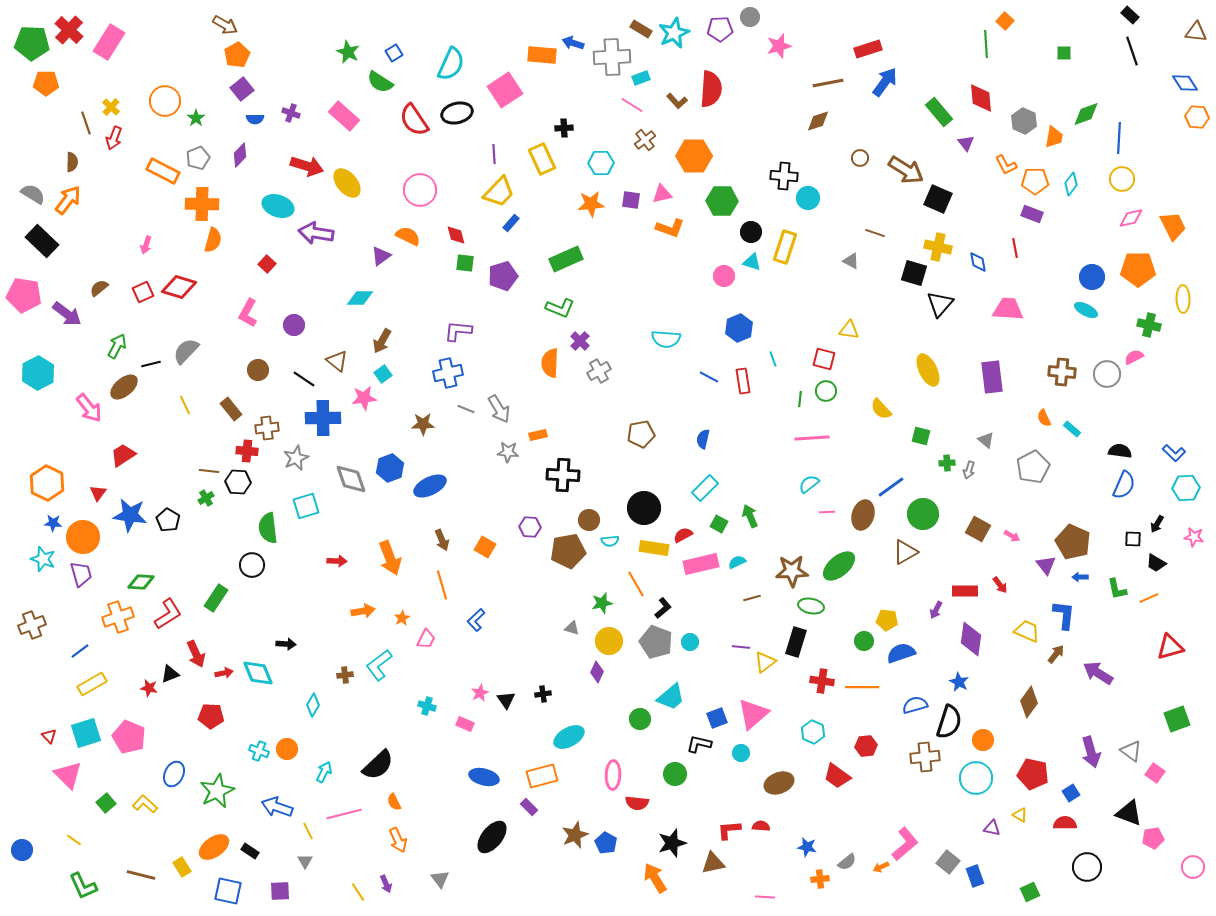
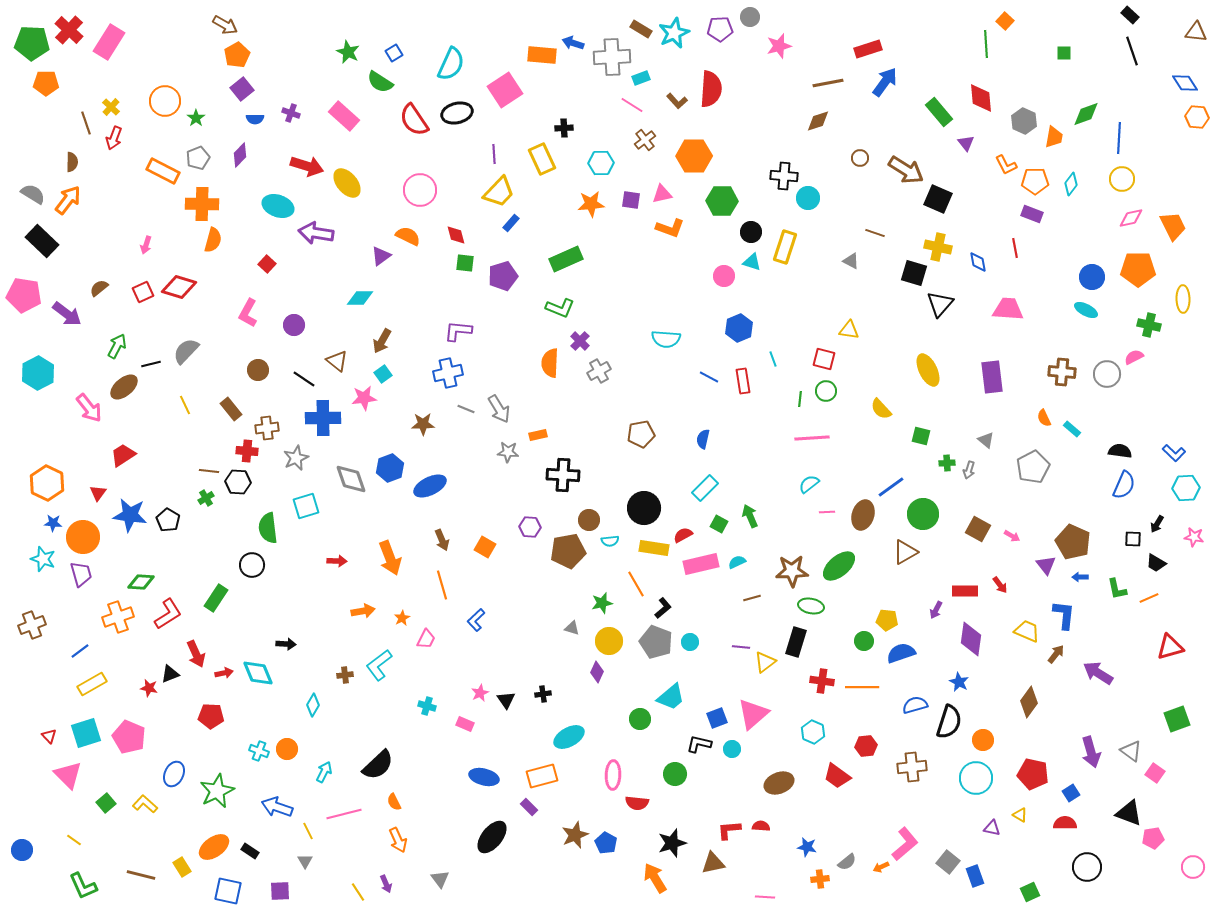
cyan circle at (741, 753): moved 9 px left, 4 px up
brown cross at (925, 757): moved 13 px left, 10 px down
